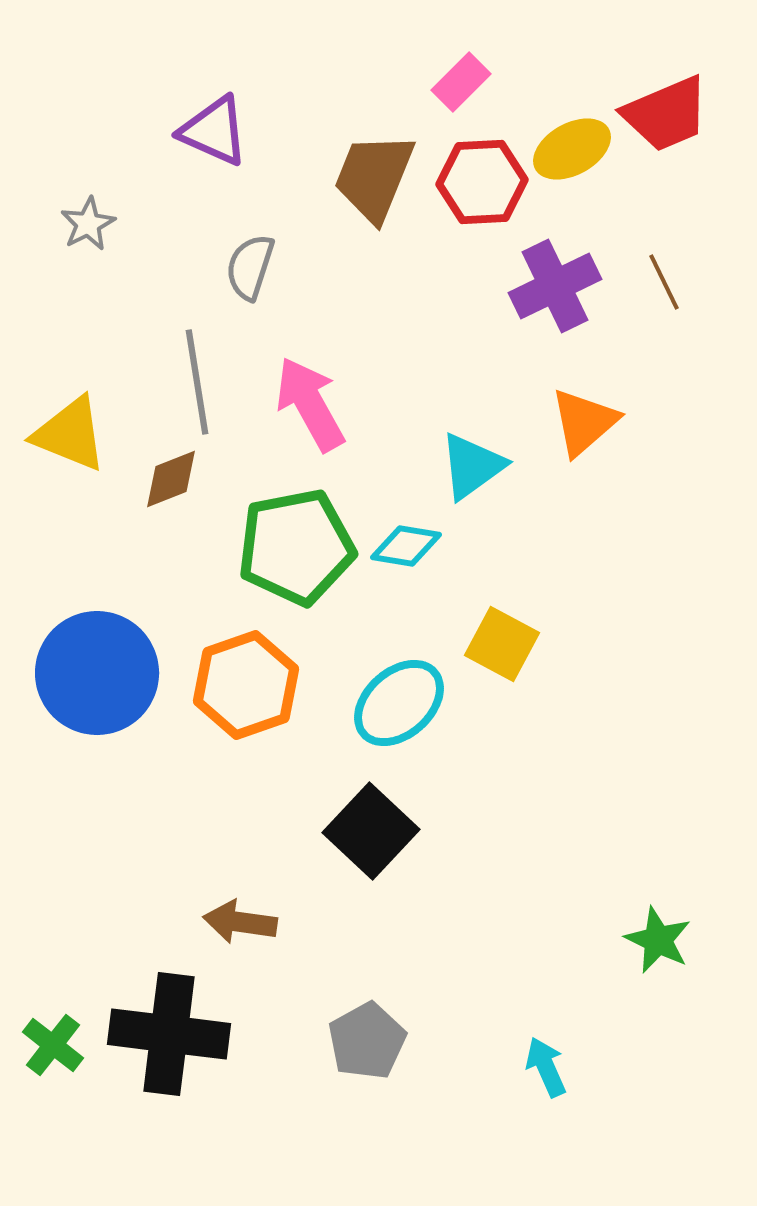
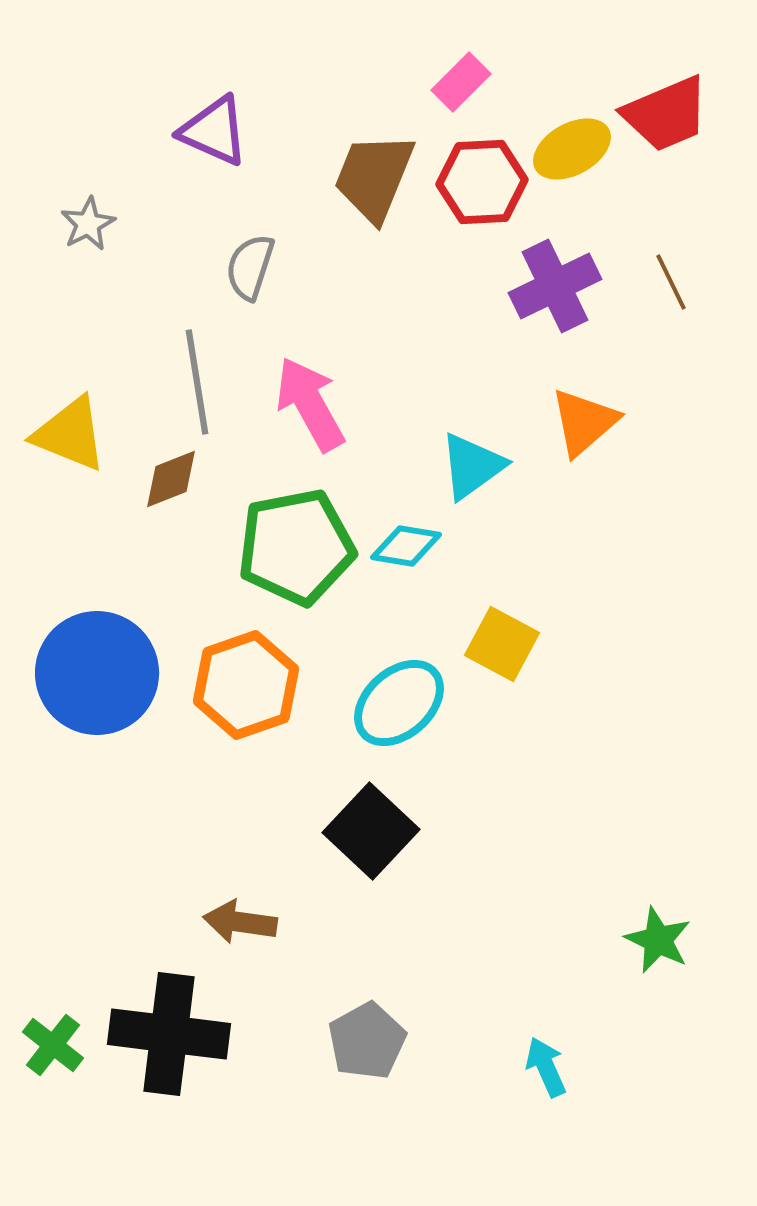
brown line: moved 7 px right
